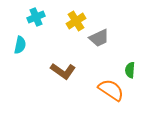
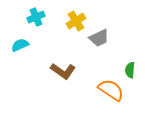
cyan semicircle: rotated 126 degrees counterclockwise
